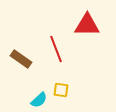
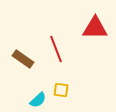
red triangle: moved 8 px right, 3 px down
brown rectangle: moved 2 px right
cyan semicircle: moved 1 px left
